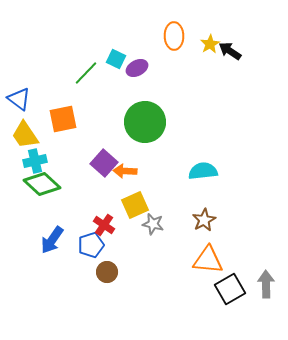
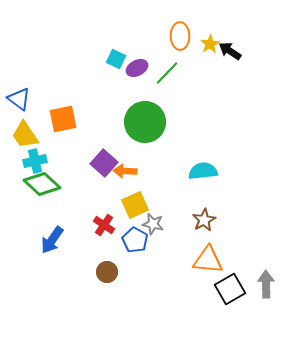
orange ellipse: moved 6 px right
green line: moved 81 px right
blue pentagon: moved 44 px right, 5 px up; rotated 25 degrees counterclockwise
